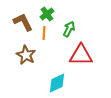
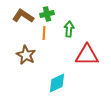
green cross: rotated 24 degrees clockwise
brown L-shape: moved 6 px up; rotated 30 degrees counterclockwise
green arrow: rotated 21 degrees counterclockwise
red triangle: moved 6 px right
